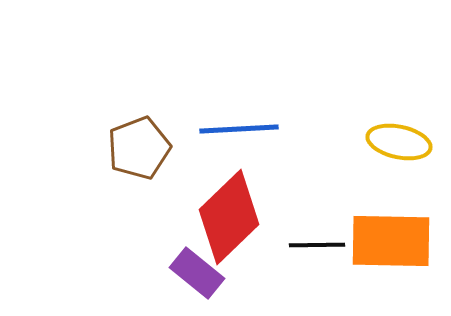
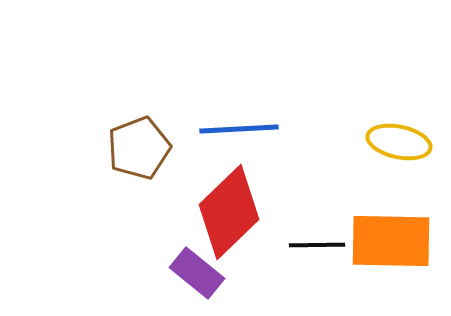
red diamond: moved 5 px up
